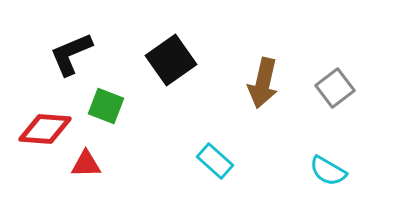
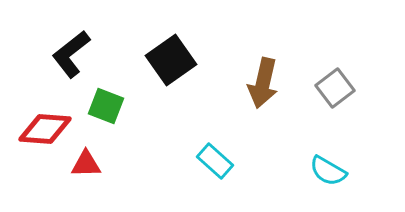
black L-shape: rotated 15 degrees counterclockwise
